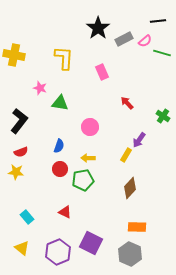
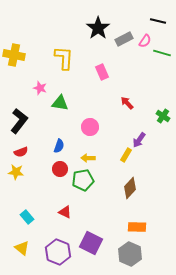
black line: rotated 21 degrees clockwise
pink semicircle: rotated 16 degrees counterclockwise
purple hexagon: rotated 15 degrees counterclockwise
